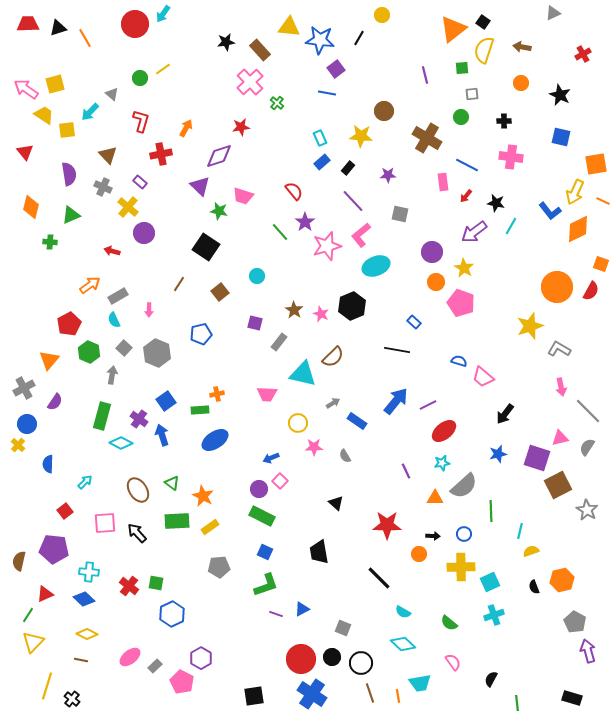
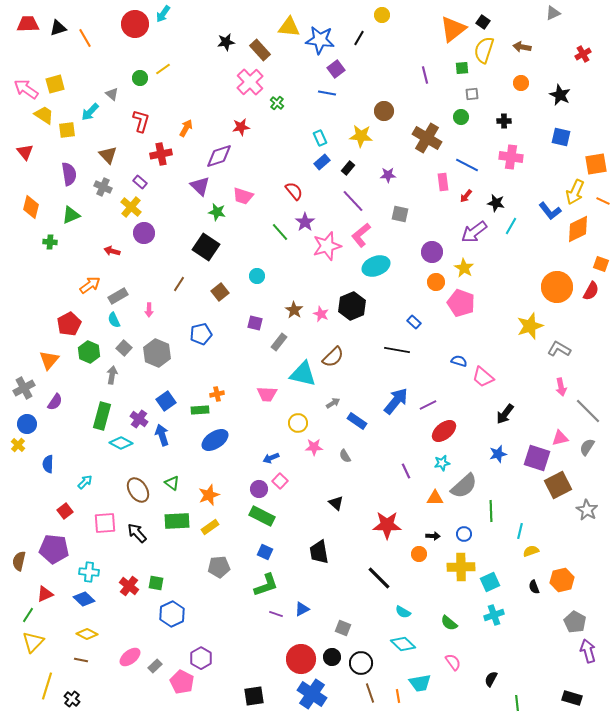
yellow cross at (128, 207): moved 3 px right
green star at (219, 211): moved 2 px left, 1 px down
orange star at (203, 496): moved 6 px right, 1 px up; rotated 25 degrees clockwise
